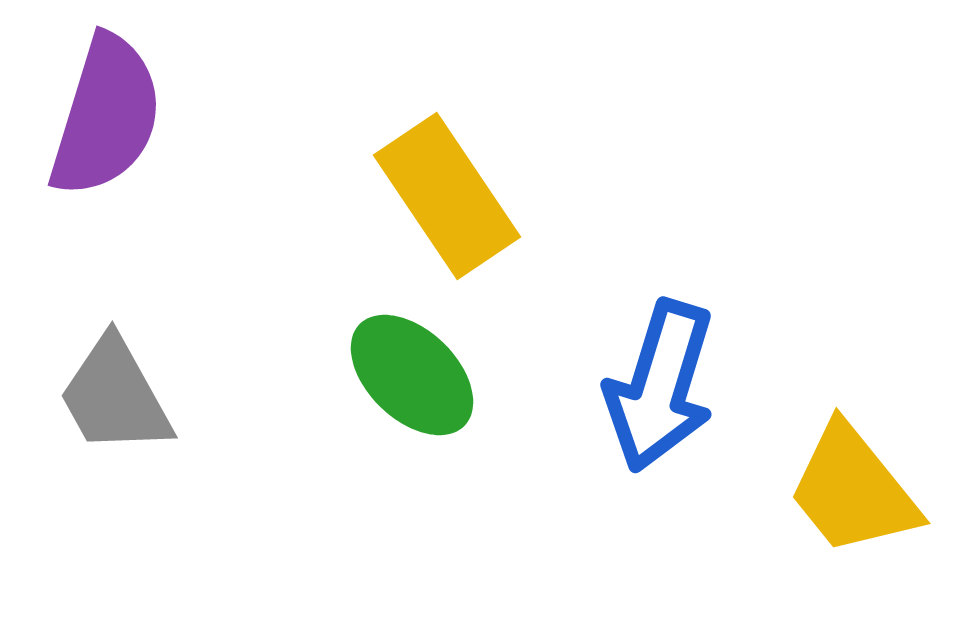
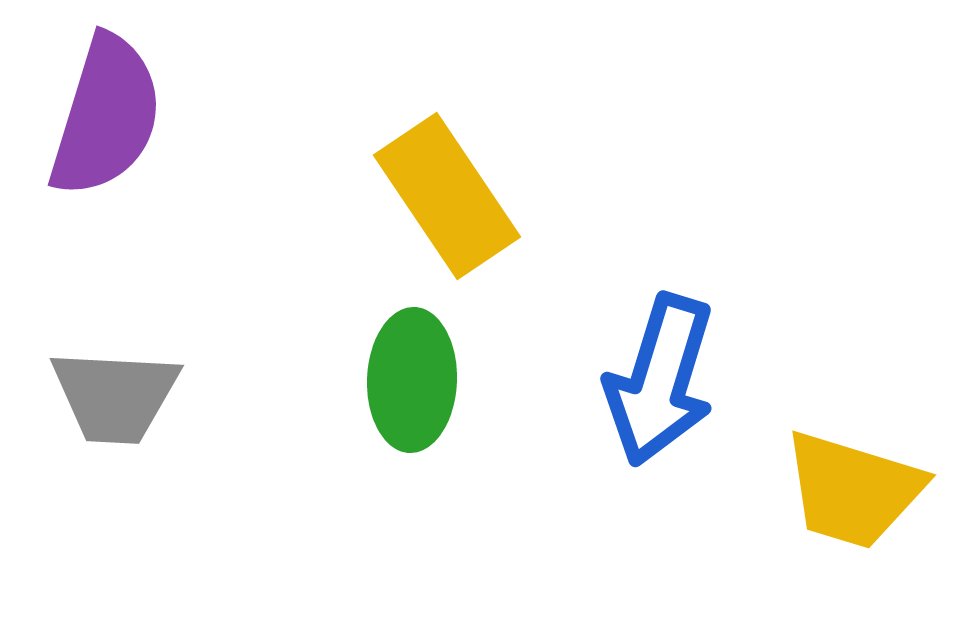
green ellipse: moved 5 px down; rotated 48 degrees clockwise
blue arrow: moved 6 px up
gray trapezoid: rotated 58 degrees counterclockwise
yellow trapezoid: rotated 34 degrees counterclockwise
